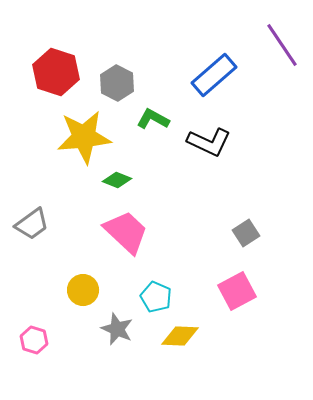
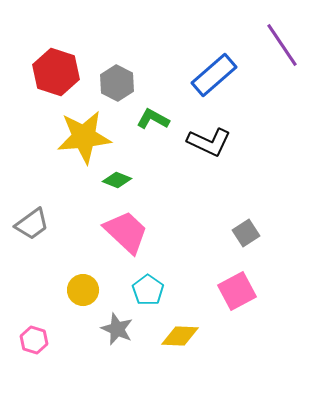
cyan pentagon: moved 8 px left, 7 px up; rotated 12 degrees clockwise
